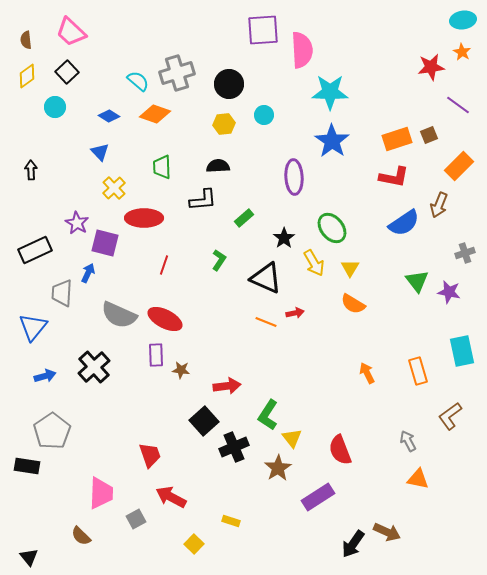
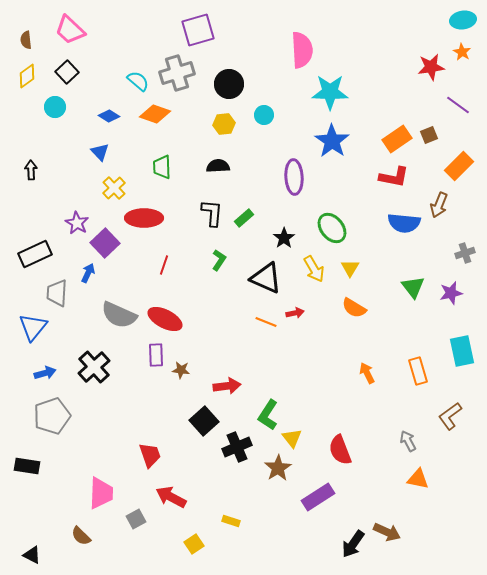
purple square at (263, 30): moved 65 px left; rotated 12 degrees counterclockwise
pink trapezoid at (71, 32): moved 1 px left, 2 px up
orange rectangle at (397, 139): rotated 16 degrees counterclockwise
black L-shape at (203, 200): moved 9 px right, 13 px down; rotated 80 degrees counterclockwise
blue semicircle at (404, 223): rotated 40 degrees clockwise
purple square at (105, 243): rotated 32 degrees clockwise
black rectangle at (35, 250): moved 4 px down
yellow arrow at (314, 263): moved 6 px down
green triangle at (417, 281): moved 4 px left, 6 px down
purple star at (449, 292): moved 2 px right, 1 px down; rotated 25 degrees counterclockwise
gray trapezoid at (62, 293): moved 5 px left
orange semicircle at (353, 304): moved 1 px right, 4 px down
blue arrow at (45, 376): moved 3 px up
gray pentagon at (52, 431): moved 15 px up; rotated 15 degrees clockwise
black cross at (234, 447): moved 3 px right
yellow square at (194, 544): rotated 12 degrees clockwise
black triangle at (29, 557): moved 3 px right, 2 px up; rotated 24 degrees counterclockwise
